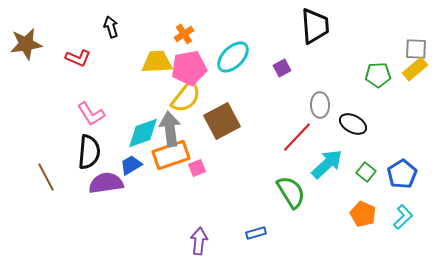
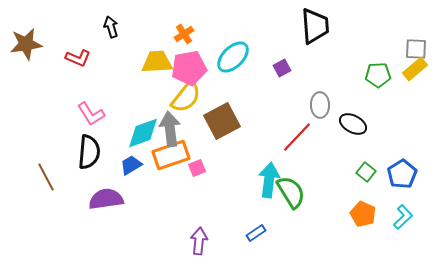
cyan arrow: moved 58 px left, 16 px down; rotated 40 degrees counterclockwise
purple semicircle: moved 16 px down
blue rectangle: rotated 18 degrees counterclockwise
